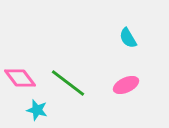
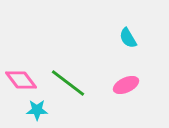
pink diamond: moved 1 px right, 2 px down
cyan star: rotated 15 degrees counterclockwise
